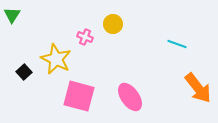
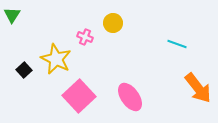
yellow circle: moved 1 px up
black square: moved 2 px up
pink square: rotated 32 degrees clockwise
